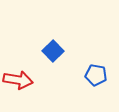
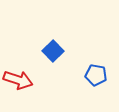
red arrow: rotated 8 degrees clockwise
